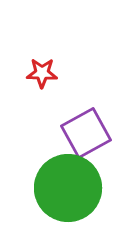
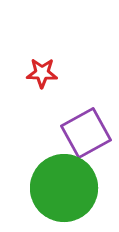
green circle: moved 4 px left
